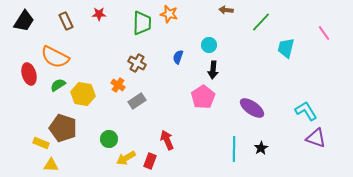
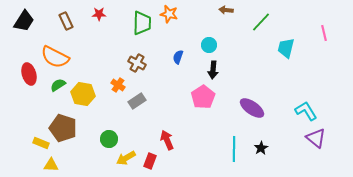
pink line: rotated 21 degrees clockwise
purple triangle: rotated 20 degrees clockwise
